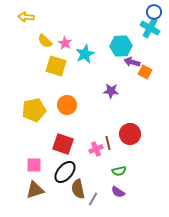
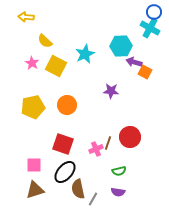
pink star: moved 33 px left, 20 px down
purple arrow: moved 2 px right
yellow square: rotated 10 degrees clockwise
yellow pentagon: moved 1 px left, 3 px up
red circle: moved 3 px down
brown line: rotated 32 degrees clockwise
purple semicircle: rotated 24 degrees counterclockwise
